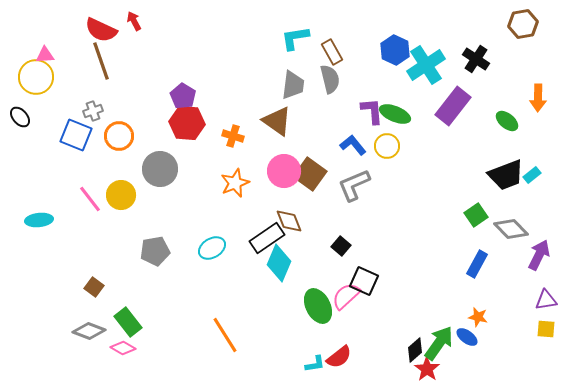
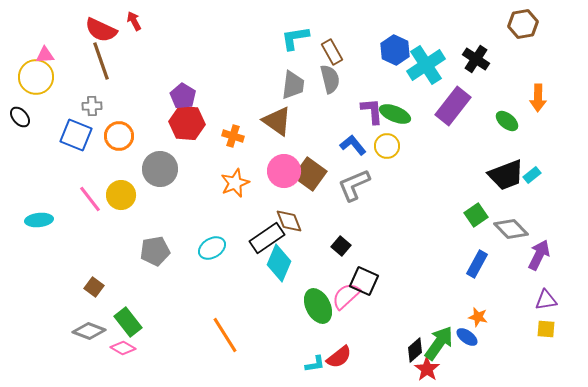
gray cross at (93, 111): moved 1 px left, 5 px up; rotated 18 degrees clockwise
